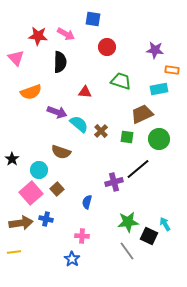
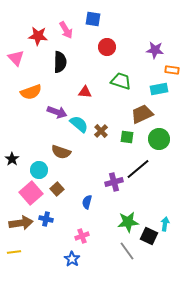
pink arrow: moved 4 px up; rotated 30 degrees clockwise
cyan arrow: rotated 40 degrees clockwise
pink cross: rotated 24 degrees counterclockwise
